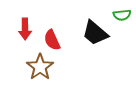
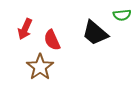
red arrow: rotated 25 degrees clockwise
